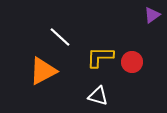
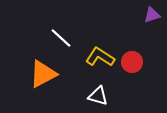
purple triangle: rotated 18 degrees clockwise
white line: moved 1 px right, 1 px down
yellow L-shape: rotated 32 degrees clockwise
orange triangle: moved 3 px down
